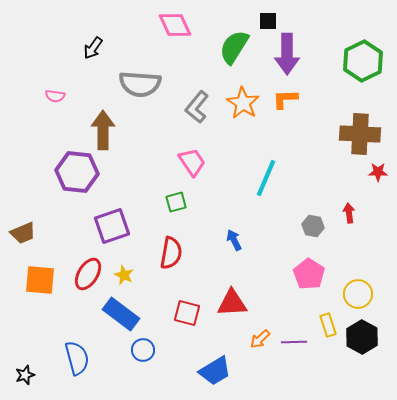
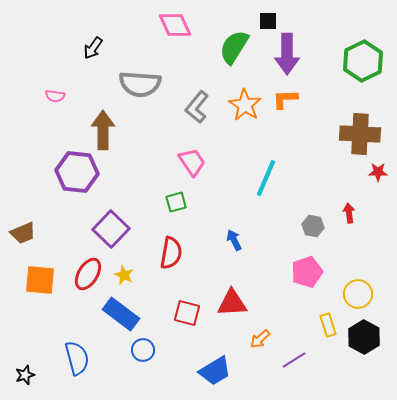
orange star: moved 2 px right, 2 px down
purple square: moved 1 px left, 3 px down; rotated 27 degrees counterclockwise
pink pentagon: moved 2 px left, 2 px up; rotated 20 degrees clockwise
black hexagon: moved 2 px right
purple line: moved 18 px down; rotated 30 degrees counterclockwise
